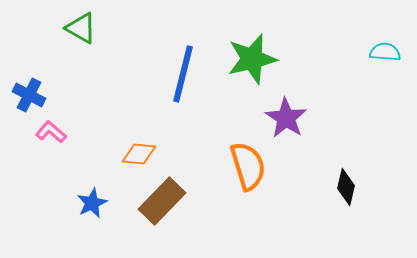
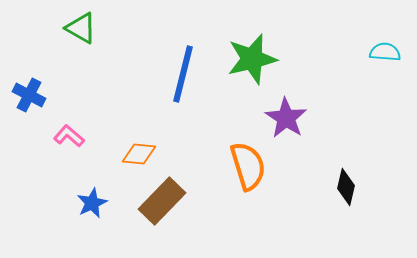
pink L-shape: moved 18 px right, 4 px down
